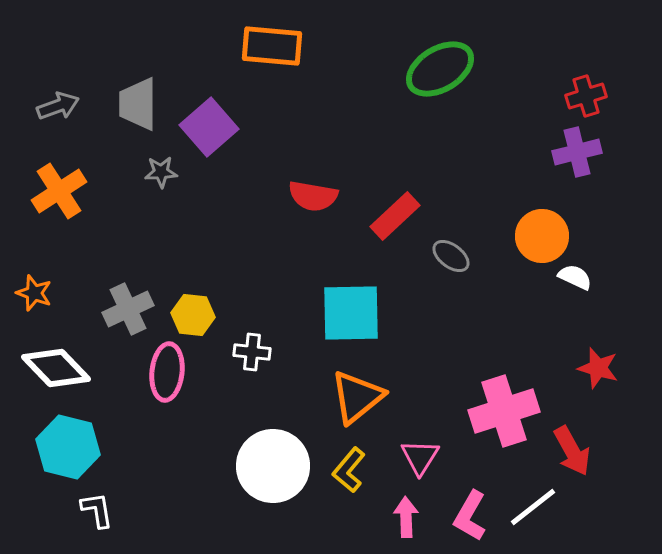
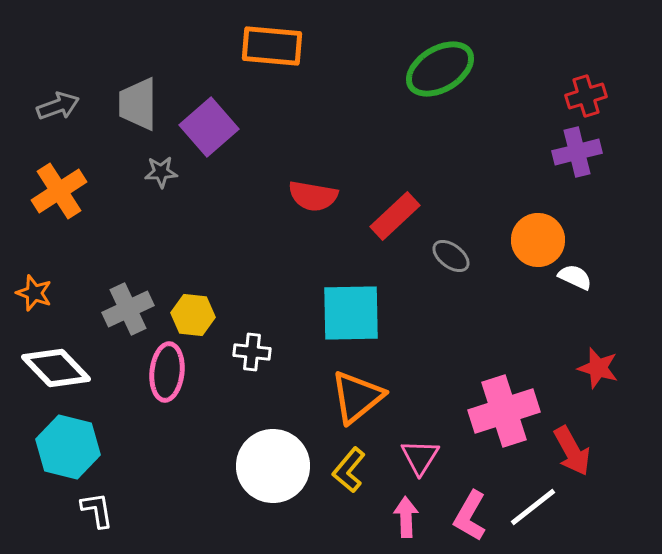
orange circle: moved 4 px left, 4 px down
